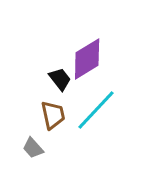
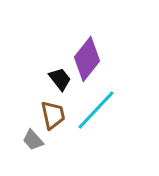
purple diamond: rotated 21 degrees counterclockwise
gray trapezoid: moved 8 px up
